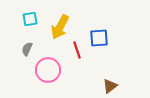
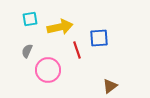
yellow arrow: rotated 130 degrees counterclockwise
gray semicircle: moved 2 px down
